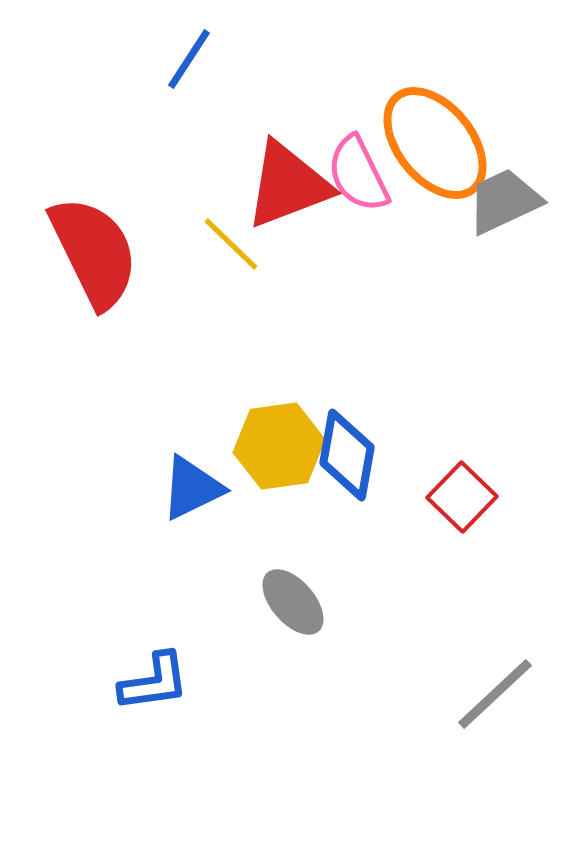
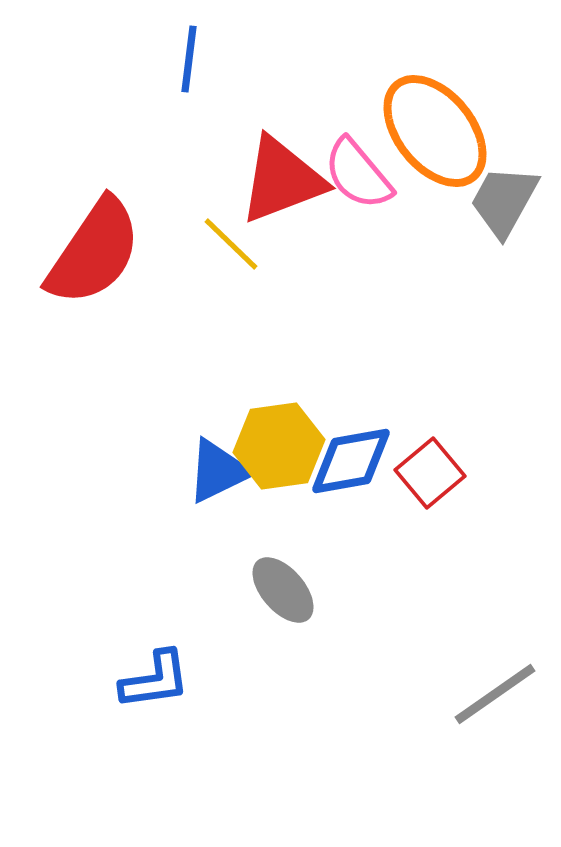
blue line: rotated 26 degrees counterclockwise
orange ellipse: moved 12 px up
pink semicircle: rotated 14 degrees counterclockwise
red triangle: moved 6 px left, 5 px up
gray trapezoid: rotated 36 degrees counterclockwise
red semicircle: rotated 60 degrees clockwise
blue diamond: moved 4 px right, 6 px down; rotated 70 degrees clockwise
blue triangle: moved 26 px right, 17 px up
red square: moved 32 px left, 24 px up; rotated 6 degrees clockwise
gray ellipse: moved 10 px left, 12 px up
blue L-shape: moved 1 px right, 2 px up
gray line: rotated 8 degrees clockwise
